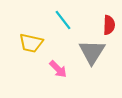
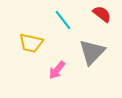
red semicircle: moved 7 px left, 11 px up; rotated 54 degrees counterclockwise
gray triangle: rotated 12 degrees clockwise
pink arrow: moved 1 px left, 1 px down; rotated 84 degrees clockwise
